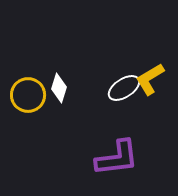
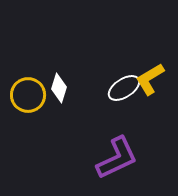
purple L-shape: rotated 18 degrees counterclockwise
